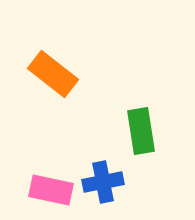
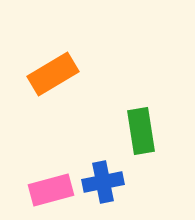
orange rectangle: rotated 69 degrees counterclockwise
pink rectangle: rotated 27 degrees counterclockwise
